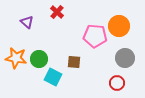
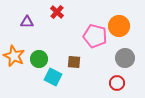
purple triangle: rotated 40 degrees counterclockwise
pink pentagon: rotated 10 degrees clockwise
orange star: moved 2 px left, 2 px up; rotated 15 degrees clockwise
